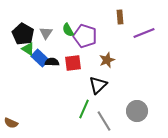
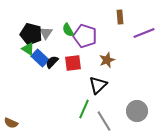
black pentagon: moved 8 px right; rotated 15 degrees counterclockwise
black semicircle: rotated 48 degrees counterclockwise
